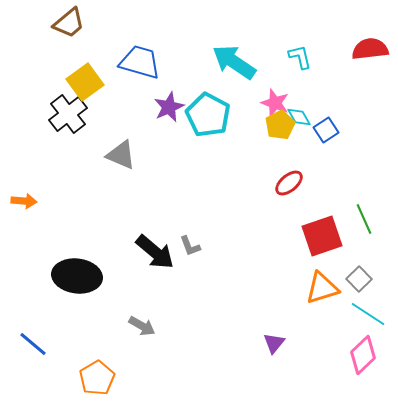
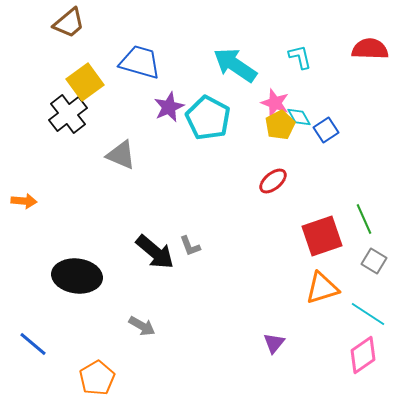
red semicircle: rotated 9 degrees clockwise
cyan arrow: moved 1 px right, 3 px down
cyan pentagon: moved 3 px down
red ellipse: moved 16 px left, 2 px up
gray square: moved 15 px right, 18 px up; rotated 15 degrees counterclockwise
pink diamond: rotated 9 degrees clockwise
